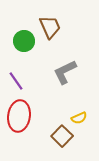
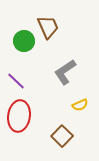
brown trapezoid: moved 2 px left
gray L-shape: rotated 8 degrees counterclockwise
purple line: rotated 12 degrees counterclockwise
yellow semicircle: moved 1 px right, 13 px up
